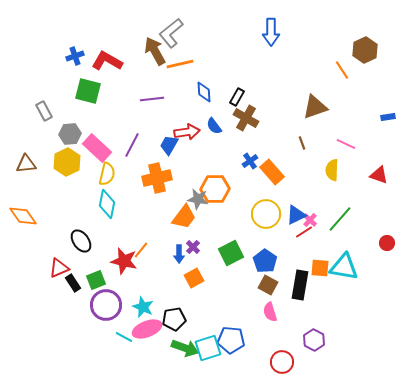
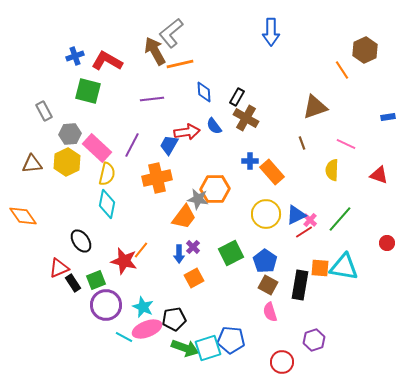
blue cross at (250, 161): rotated 35 degrees clockwise
brown triangle at (26, 164): moved 6 px right
purple hexagon at (314, 340): rotated 15 degrees clockwise
